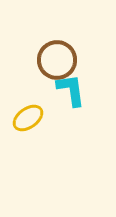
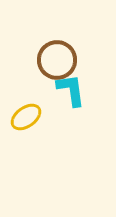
yellow ellipse: moved 2 px left, 1 px up
